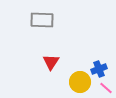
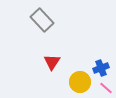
gray rectangle: rotated 45 degrees clockwise
red triangle: moved 1 px right
blue cross: moved 2 px right, 1 px up
